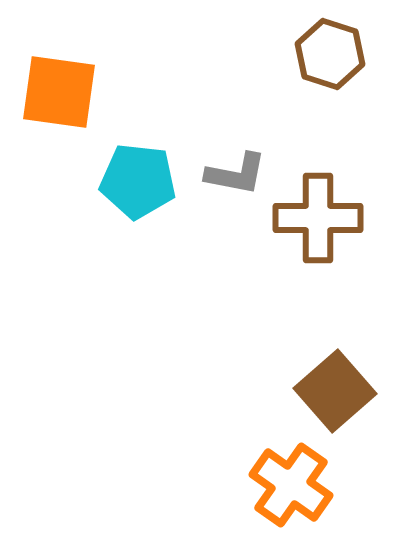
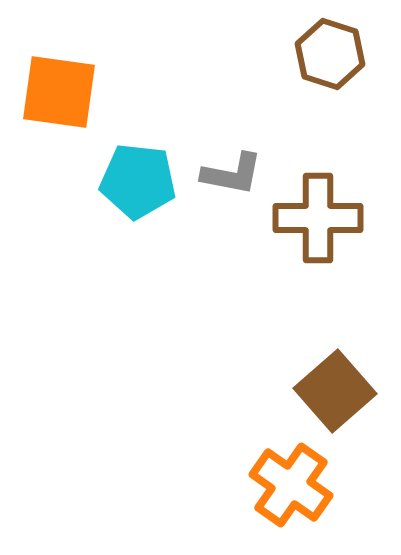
gray L-shape: moved 4 px left
